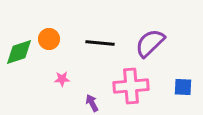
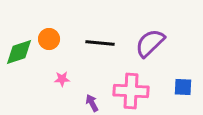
pink cross: moved 5 px down; rotated 8 degrees clockwise
